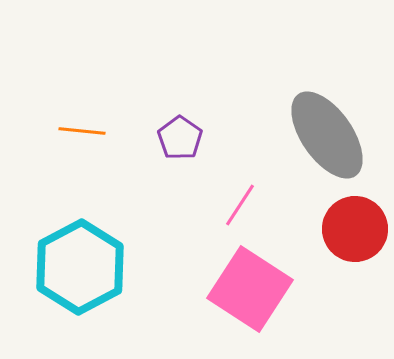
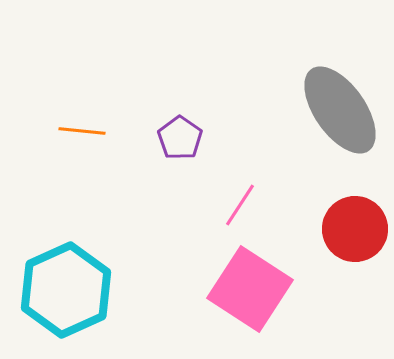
gray ellipse: moved 13 px right, 25 px up
cyan hexagon: moved 14 px left, 23 px down; rotated 4 degrees clockwise
